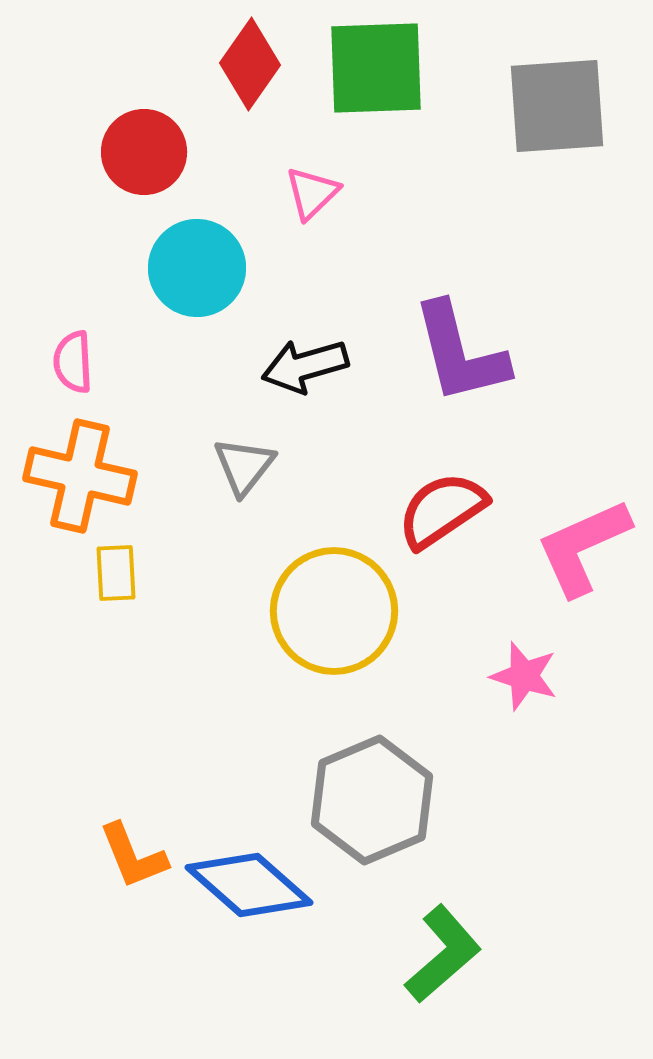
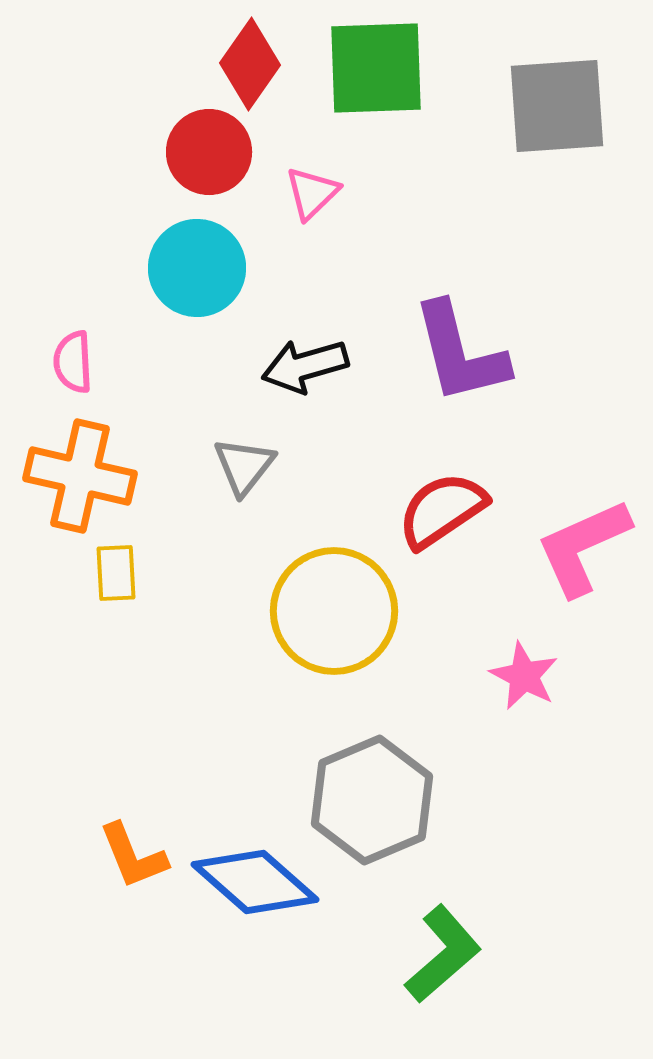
red circle: moved 65 px right
pink star: rotated 10 degrees clockwise
blue diamond: moved 6 px right, 3 px up
